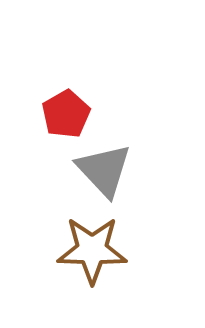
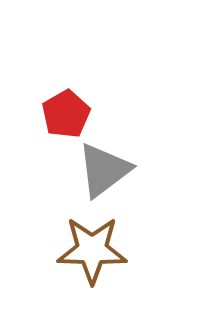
gray triangle: rotated 36 degrees clockwise
